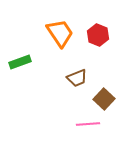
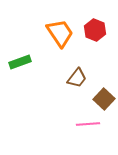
red hexagon: moved 3 px left, 5 px up
brown trapezoid: rotated 30 degrees counterclockwise
